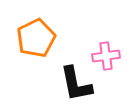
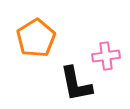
orange pentagon: rotated 6 degrees counterclockwise
